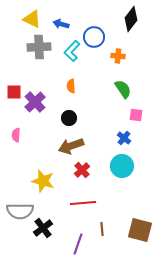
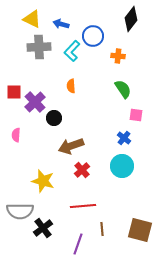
blue circle: moved 1 px left, 1 px up
black circle: moved 15 px left
red line: moved 3 px down
